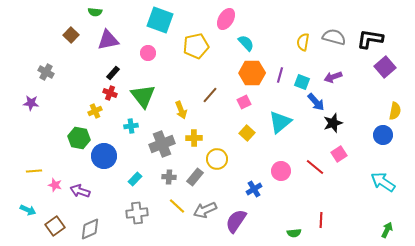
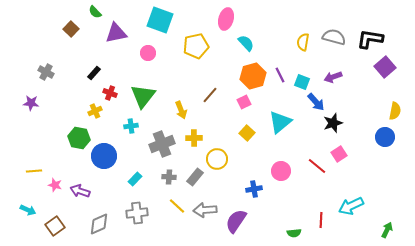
green semicircle at (95, 12): rotated 40 degrees clockwise
pink ellipse at (226, 19): rotated 15 degrees counterclockwise
brown square at (71, 35): moved 6 px up
purple triangle at (108, 40): moved 8 px right, 7 px up
black rectangle at (113, 73): moved 19 px left
orange hexagon at (252, 73): moved 1 px right, 3 px down; rotated 15 degrees counterclockwise
purple line at (280, 75): rotated 42 degrees counterclockwise
green triangle at (143, 96): rotated 16 degrees clockwise
blue circle at (383, 135): moved 2 px right, 2 px down
red line at (315, 167): moved 2 px right, 1 px up
cyan arrow at (383, 182): moved 32 px left, 24 px down; rotated 60 degrees counterclockwise
blue cross at (254, 189): rotated 21 degrees clockwise
gray arrow at (205, 210): rotated 20 degrees clockwise
gray diamond at (90, 229): moved 9 px right, 5 px up
